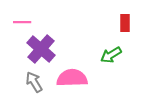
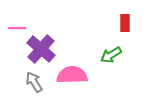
pink line: moved 5 px left, 6 px down
pink semicircle: moved 3 px up
